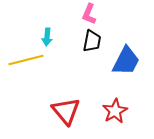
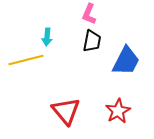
red star: moved 3 px right
